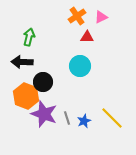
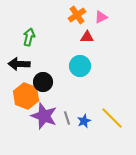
orange cross: moved 1 px up
black arrow: moved 3 px left, 2 px down
purple star: moved 2 px down
